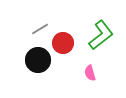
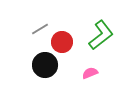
red circle: moved 1 px left, 1 px up
black circle: moved 7 px right, 5 px down
pink semicircle: rotated 84 degrees clockwise
